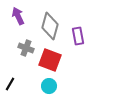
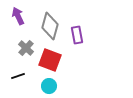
purple rectangle: moved 1 px left, 1 px up
gray cross: rotated 21 degrees clockwise
black line: moved 8 px right, 8 px up; rotated 40 degrees clockwise
